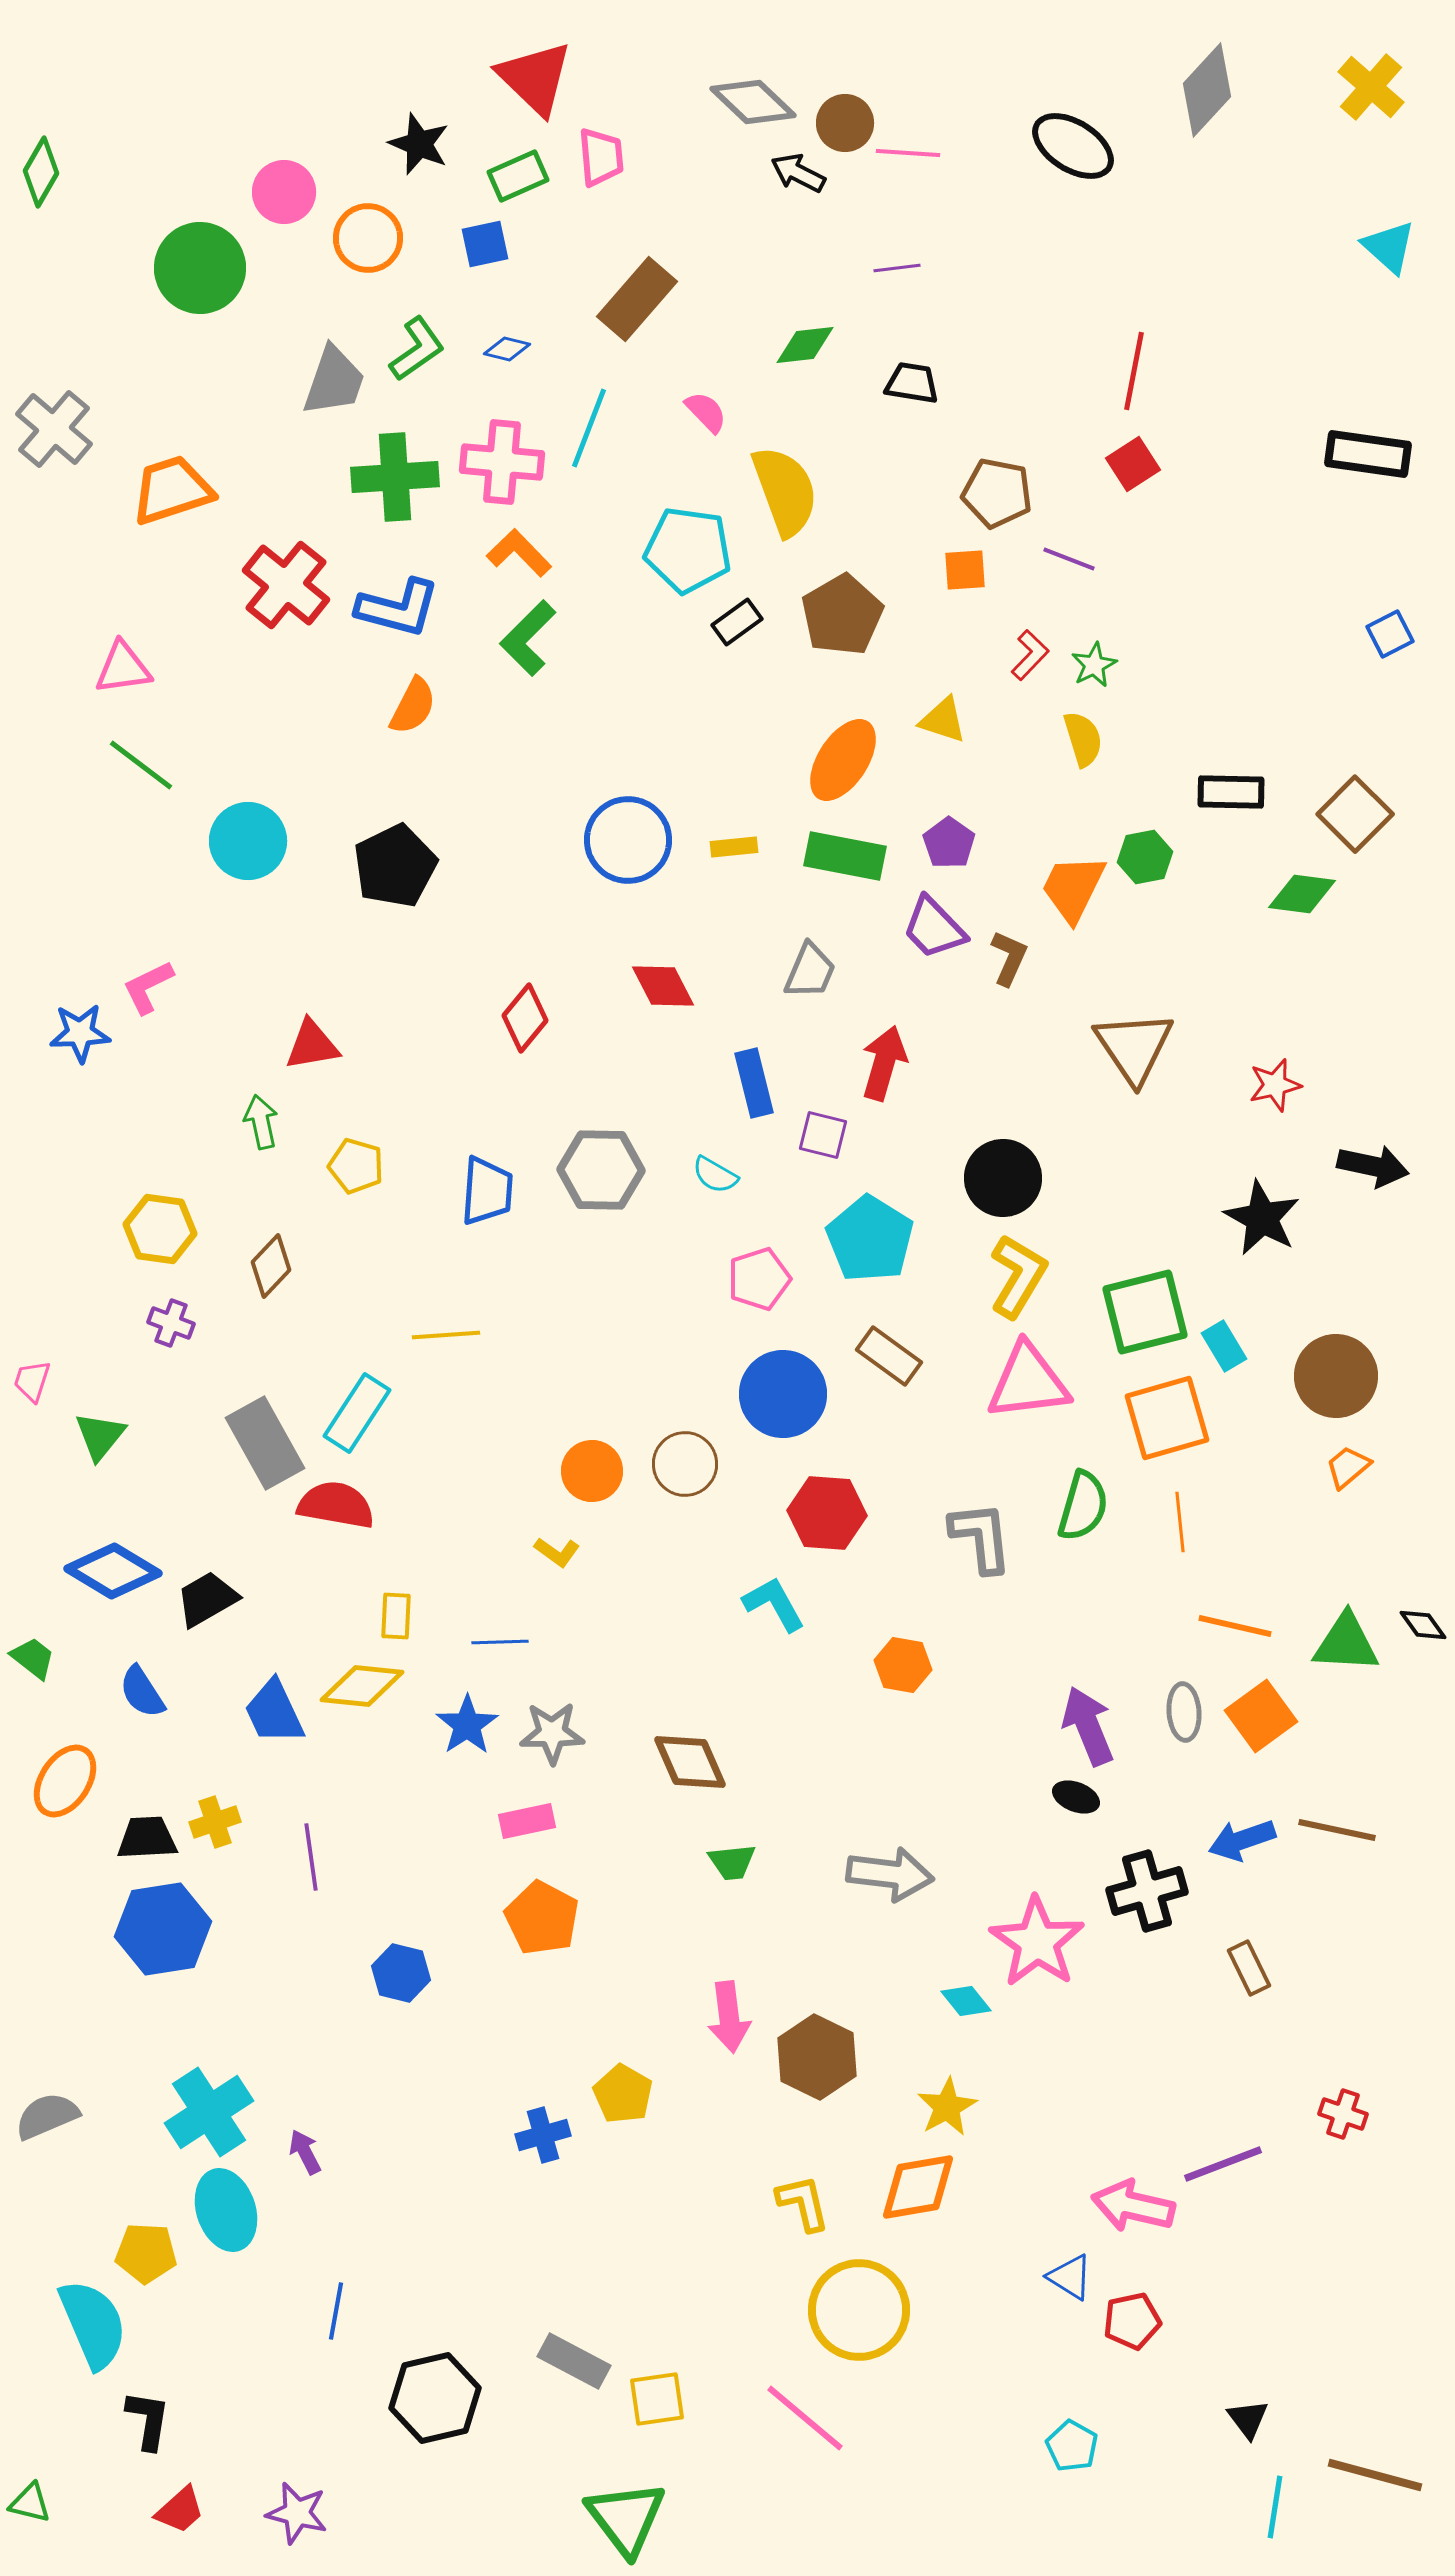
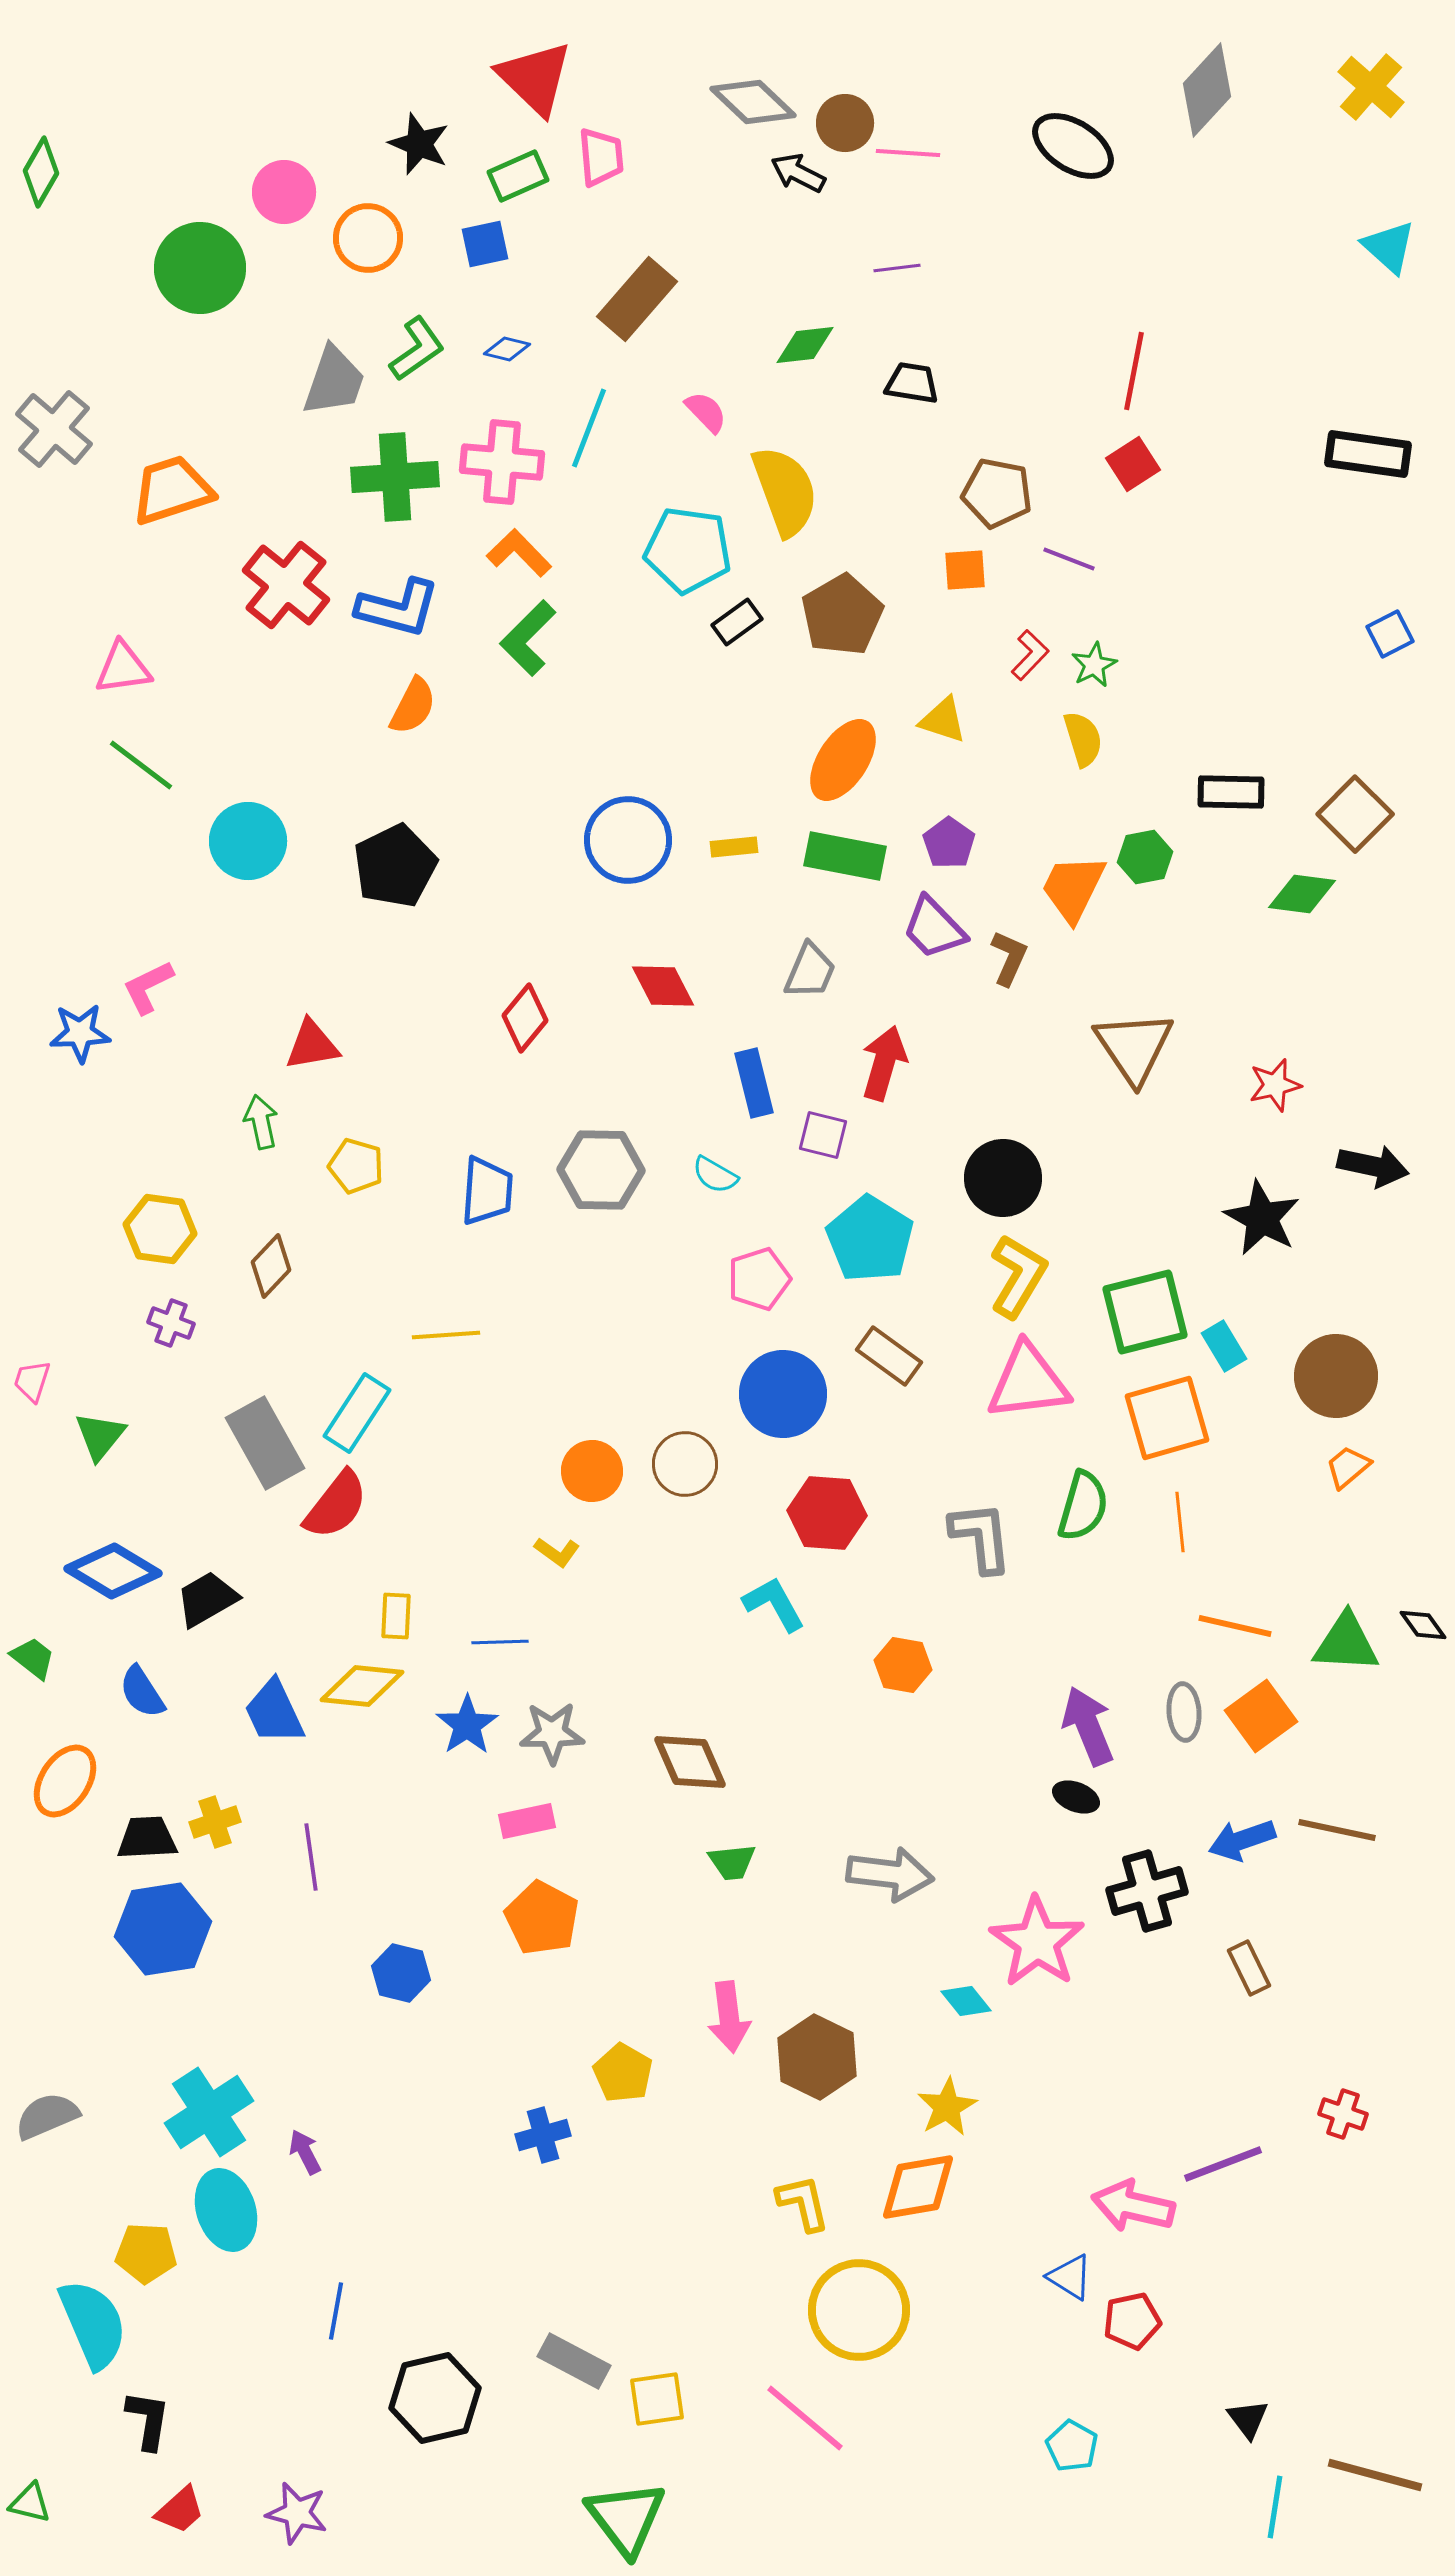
red semicircle at (336, 1505): rotated 118 degrees clockwise
yellow pentagon at (623, 2094): moved 21 px up
